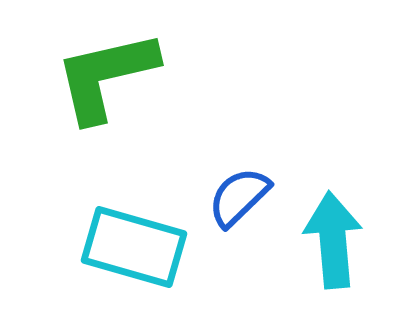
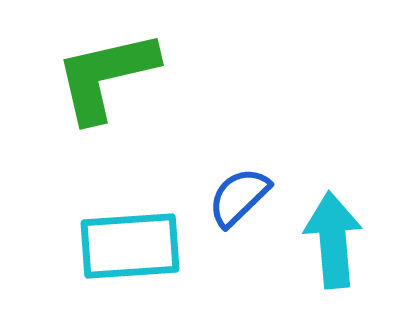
cyan rectangle: moved 4 px left, 1 px up; rotated 20 degrees counterclockwise
